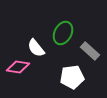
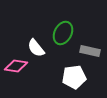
gray rectangle: rotated 30 degrees counterclockwise
pink diamond: moved 2 px left, 1 px up
white pentagon: moved 2 px right
